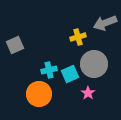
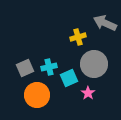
gray arrow: rotated 45 degrees clockwise
gray square: moved 10 px right, 23 px down
cyan cross: moved 3 px up
cyan square: moved 1 px left, 4 px down
orange circle: moved 2 px left, 1 px down
